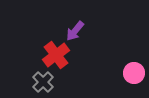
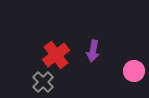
purple arrow: moved 18 px right, 20 px down; rotated 30 degrees counterclockwise
pink circle: moved 2 px up
